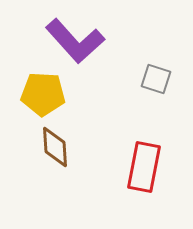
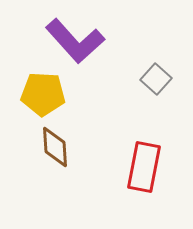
gray square: rotated 24 degrees clockwise
